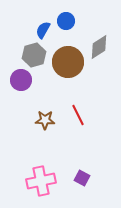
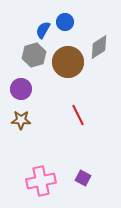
blue circle: moved 1 px left, 1 px down
purple circle: moved 9 px down
brown star: moved 24 px left
purple square: moved 1 px right
